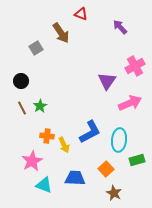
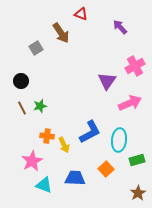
green star: rotated 16 degrees clockwise
brown star: moved 24 px right; rotated 14 degrees clockwise
